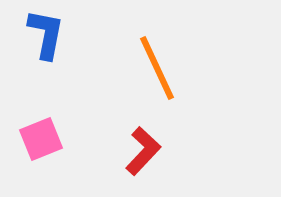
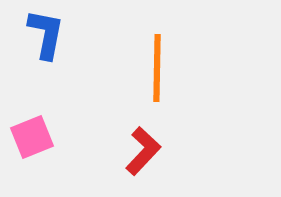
orange line: rotated 26 degrees clockwise
pink square: moved 9 px left, 2 px up
